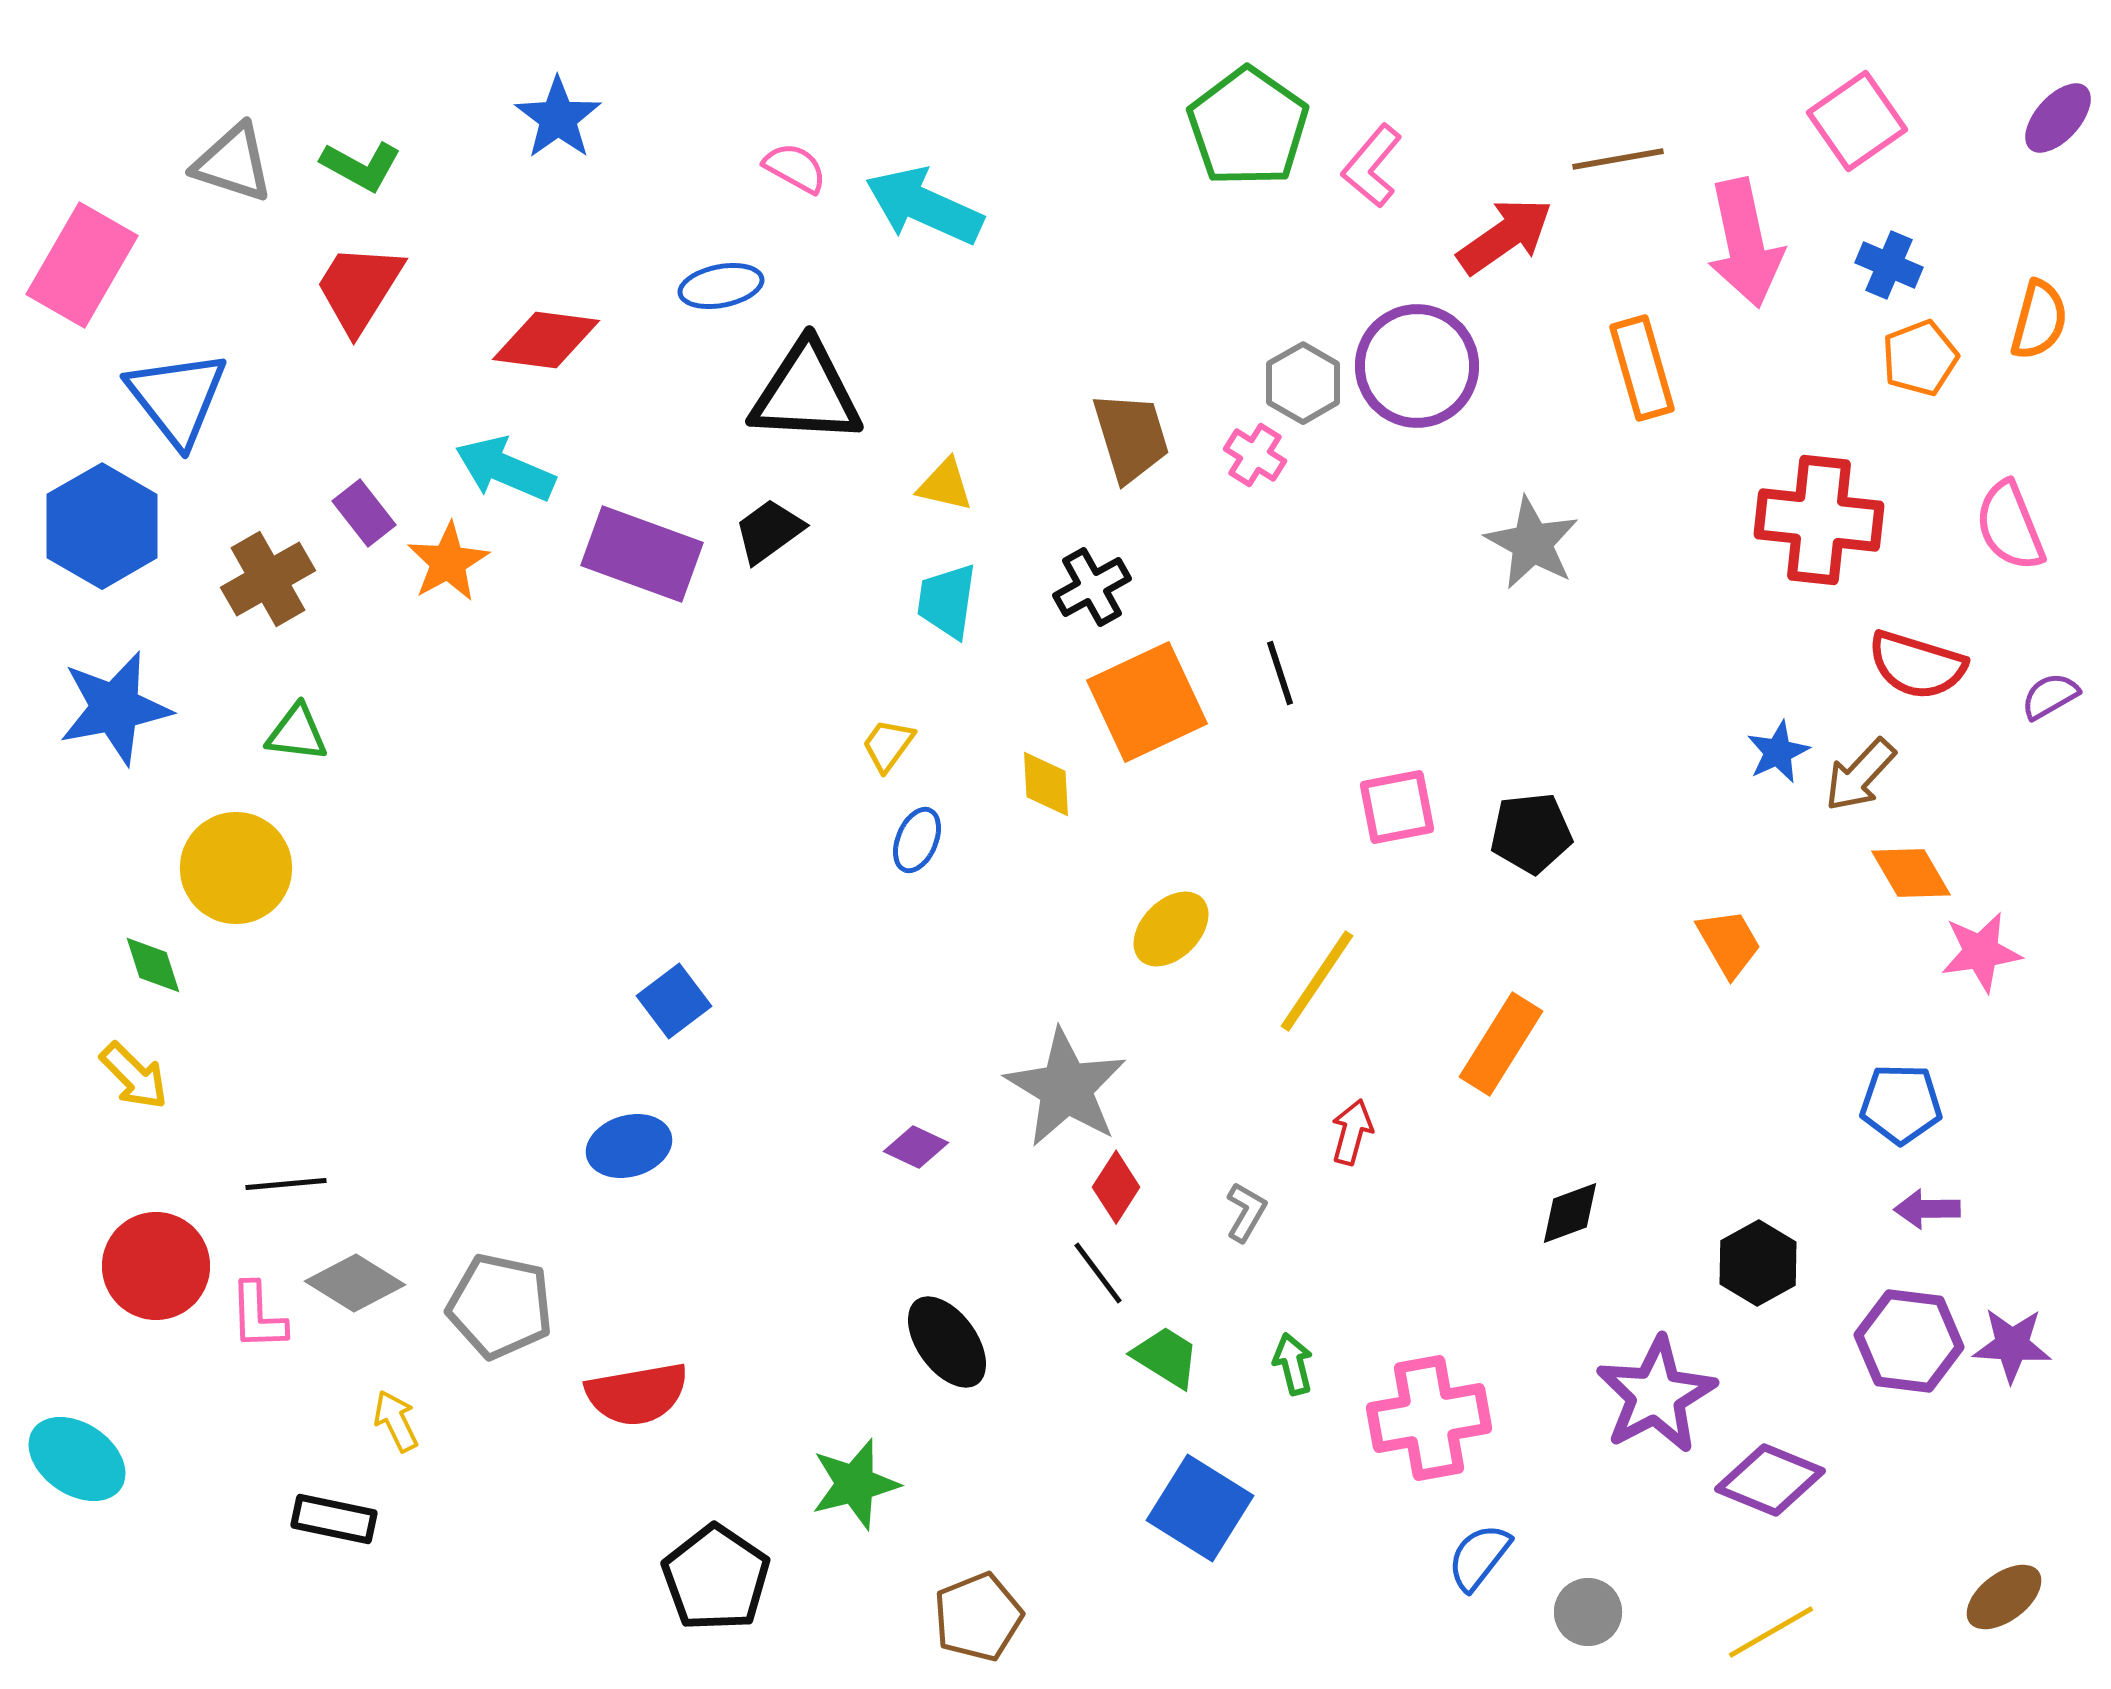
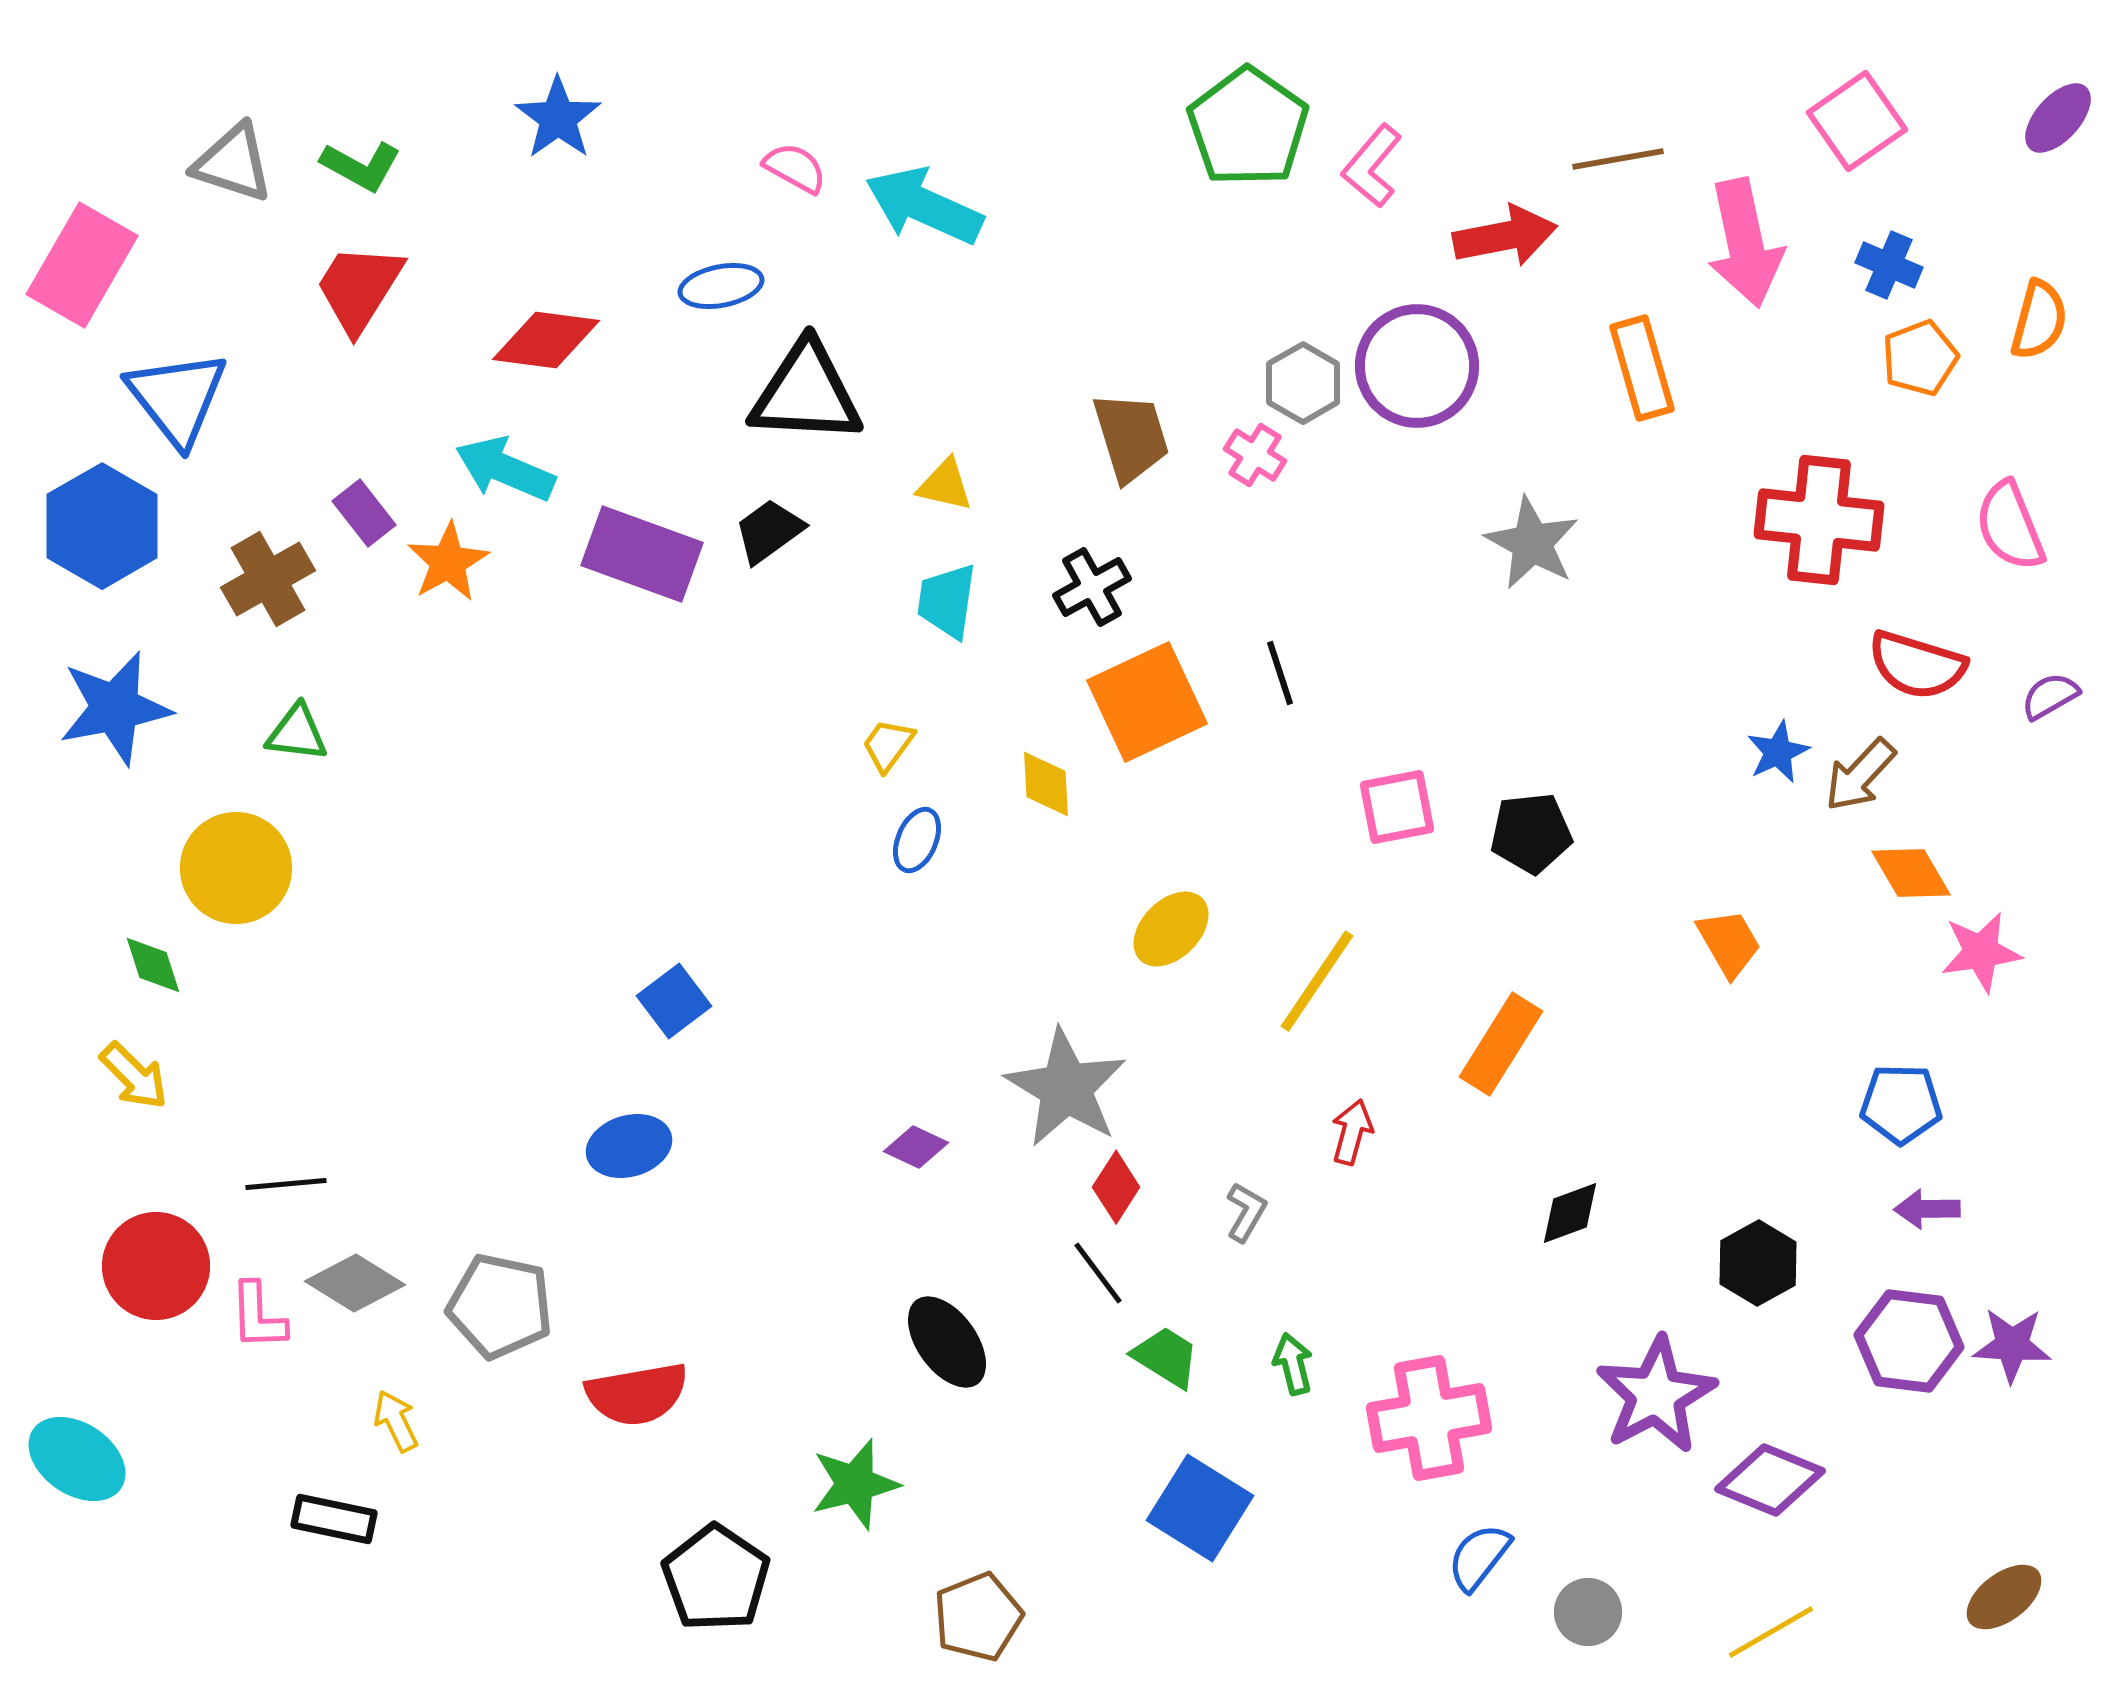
red arrow at (1505, 236): rotated 24 degrees clockwise
